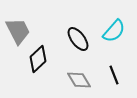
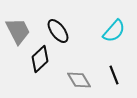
black ellipse: moved 20 px left, 8 px up
black diamond: moved 2 px right
